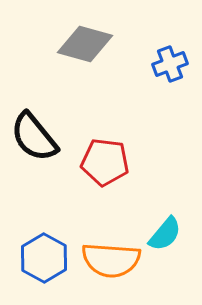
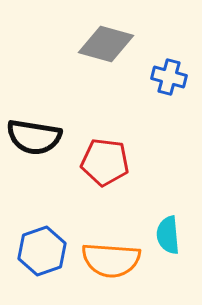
gray diamond: moved 21 px right
blue cross: moved 1 px left, 13 px down; rotated 36 degrees clockwise
black semicircle: rotated 42 degrees counterclockwise
cyan semicircle: moved 3 px right, 1 px down; rotated 135 degrees clockwise
blue hexagon: moved 2 px left, 7 px up; rotated 12 degrees clockwise
